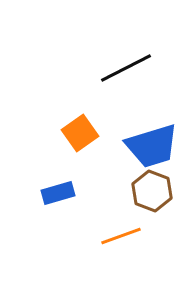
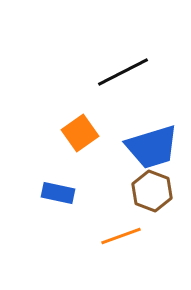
black line: moved 3 px left, 4 px down
blue trapezoid: moved 1 px down
blue rectangle: rotated 28 degrees clockwise
